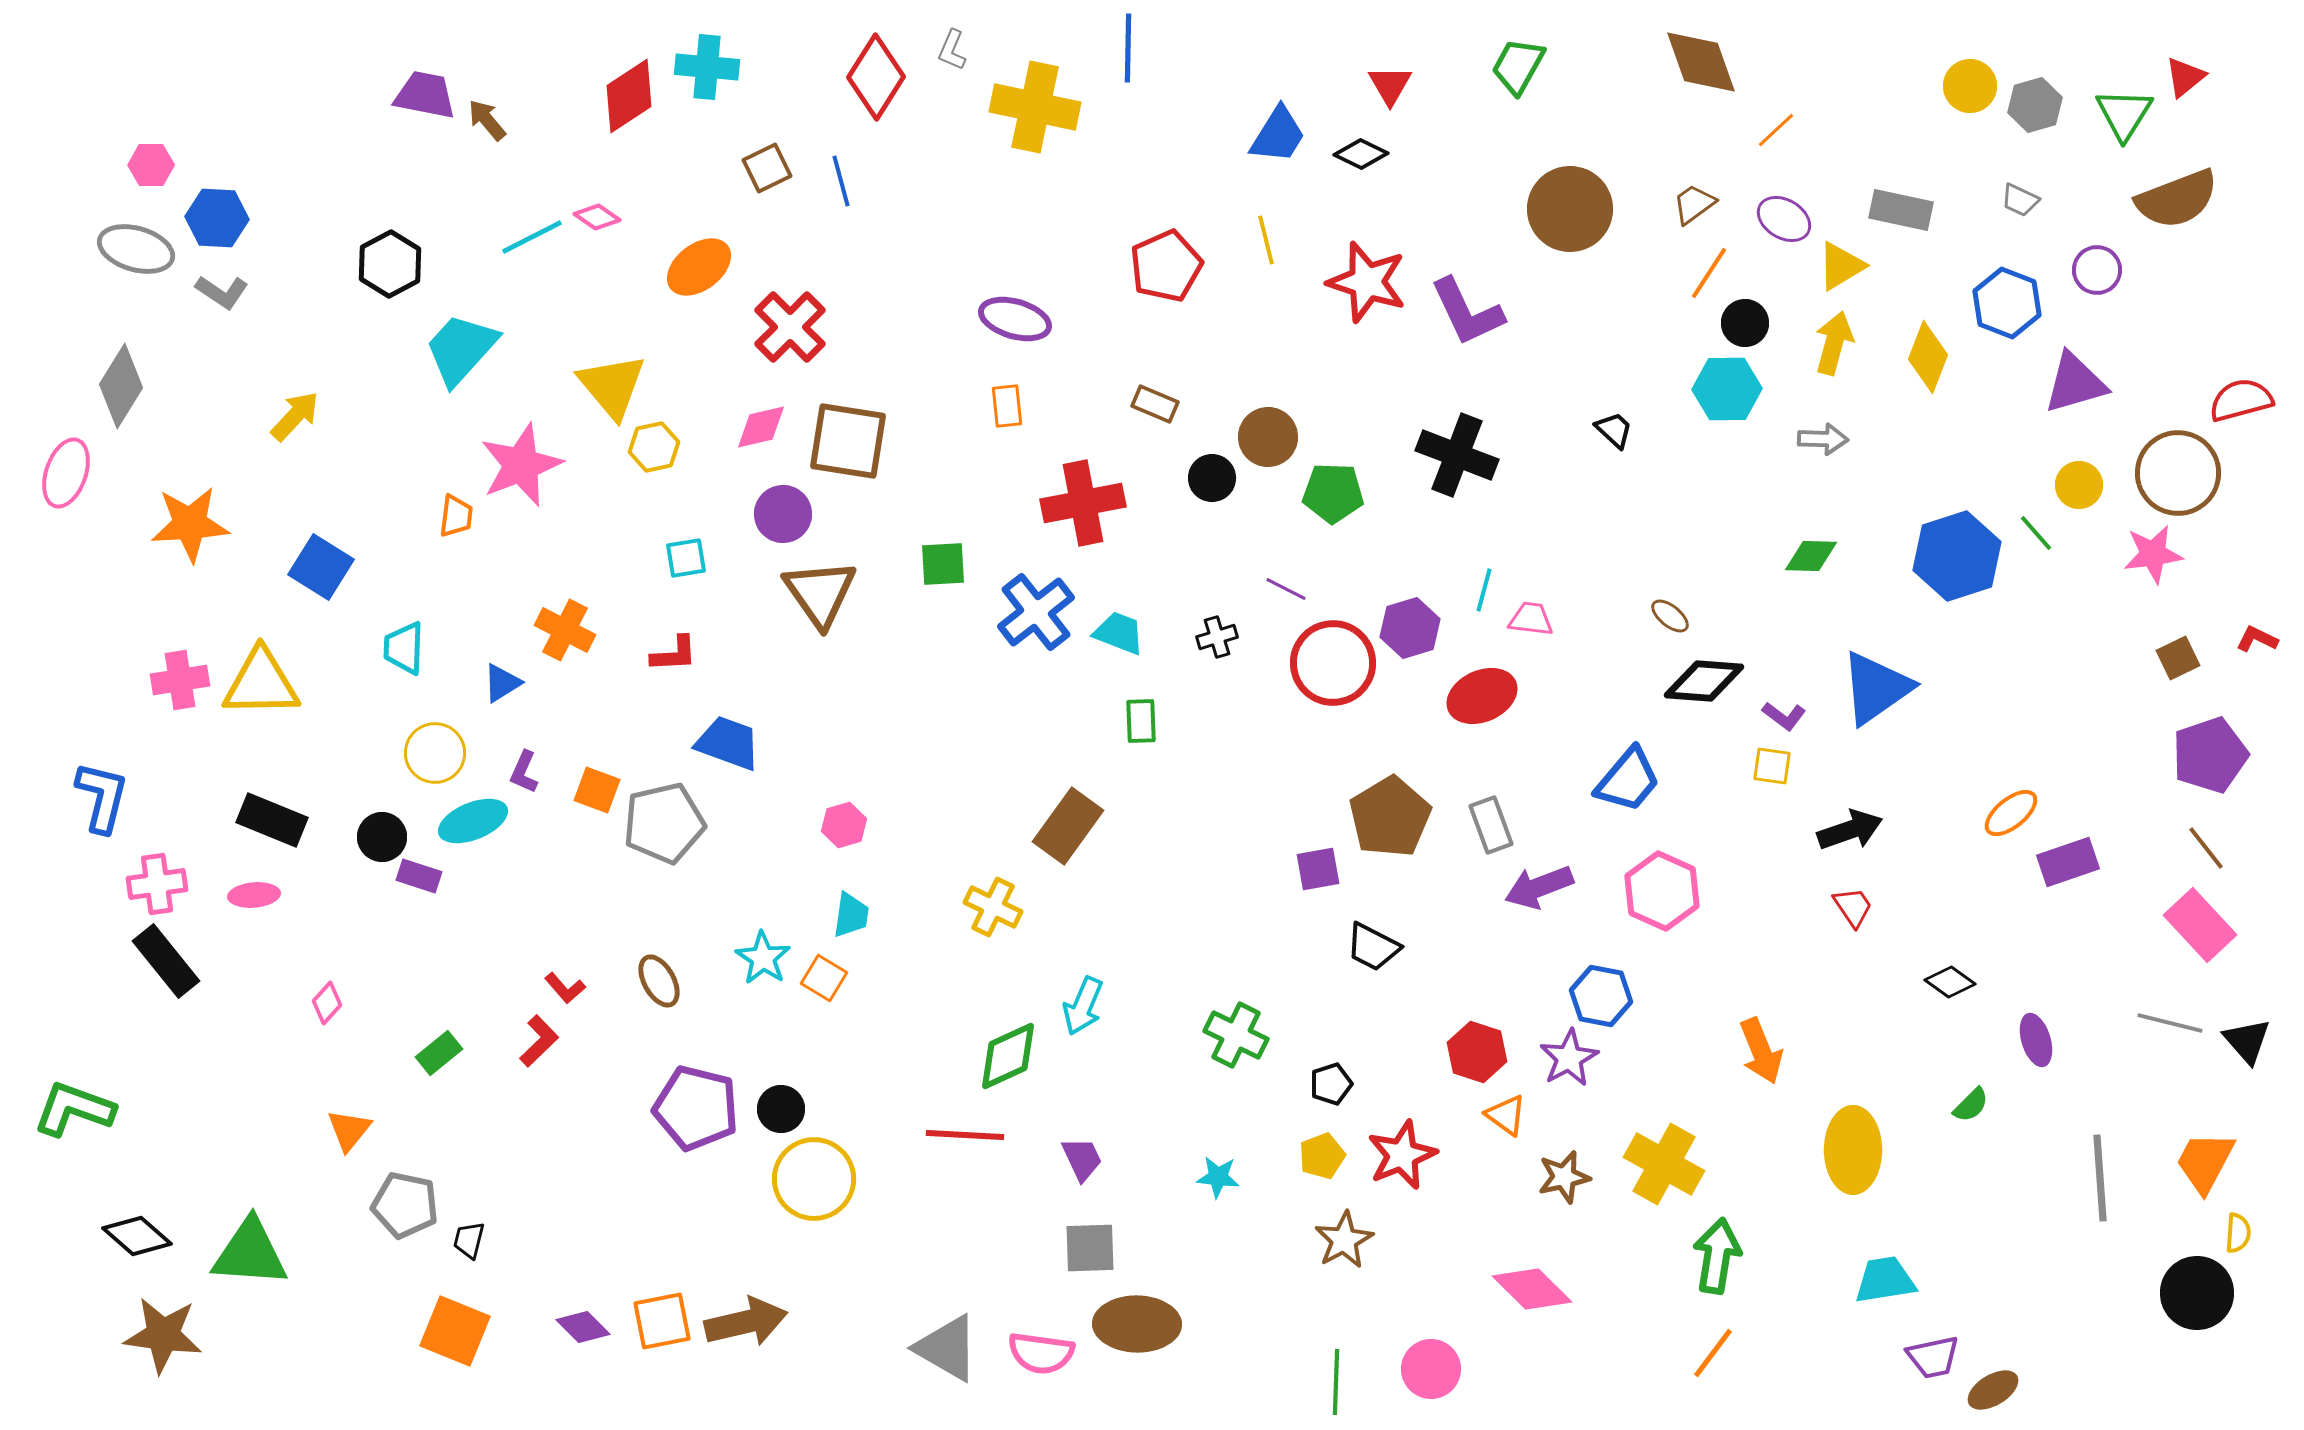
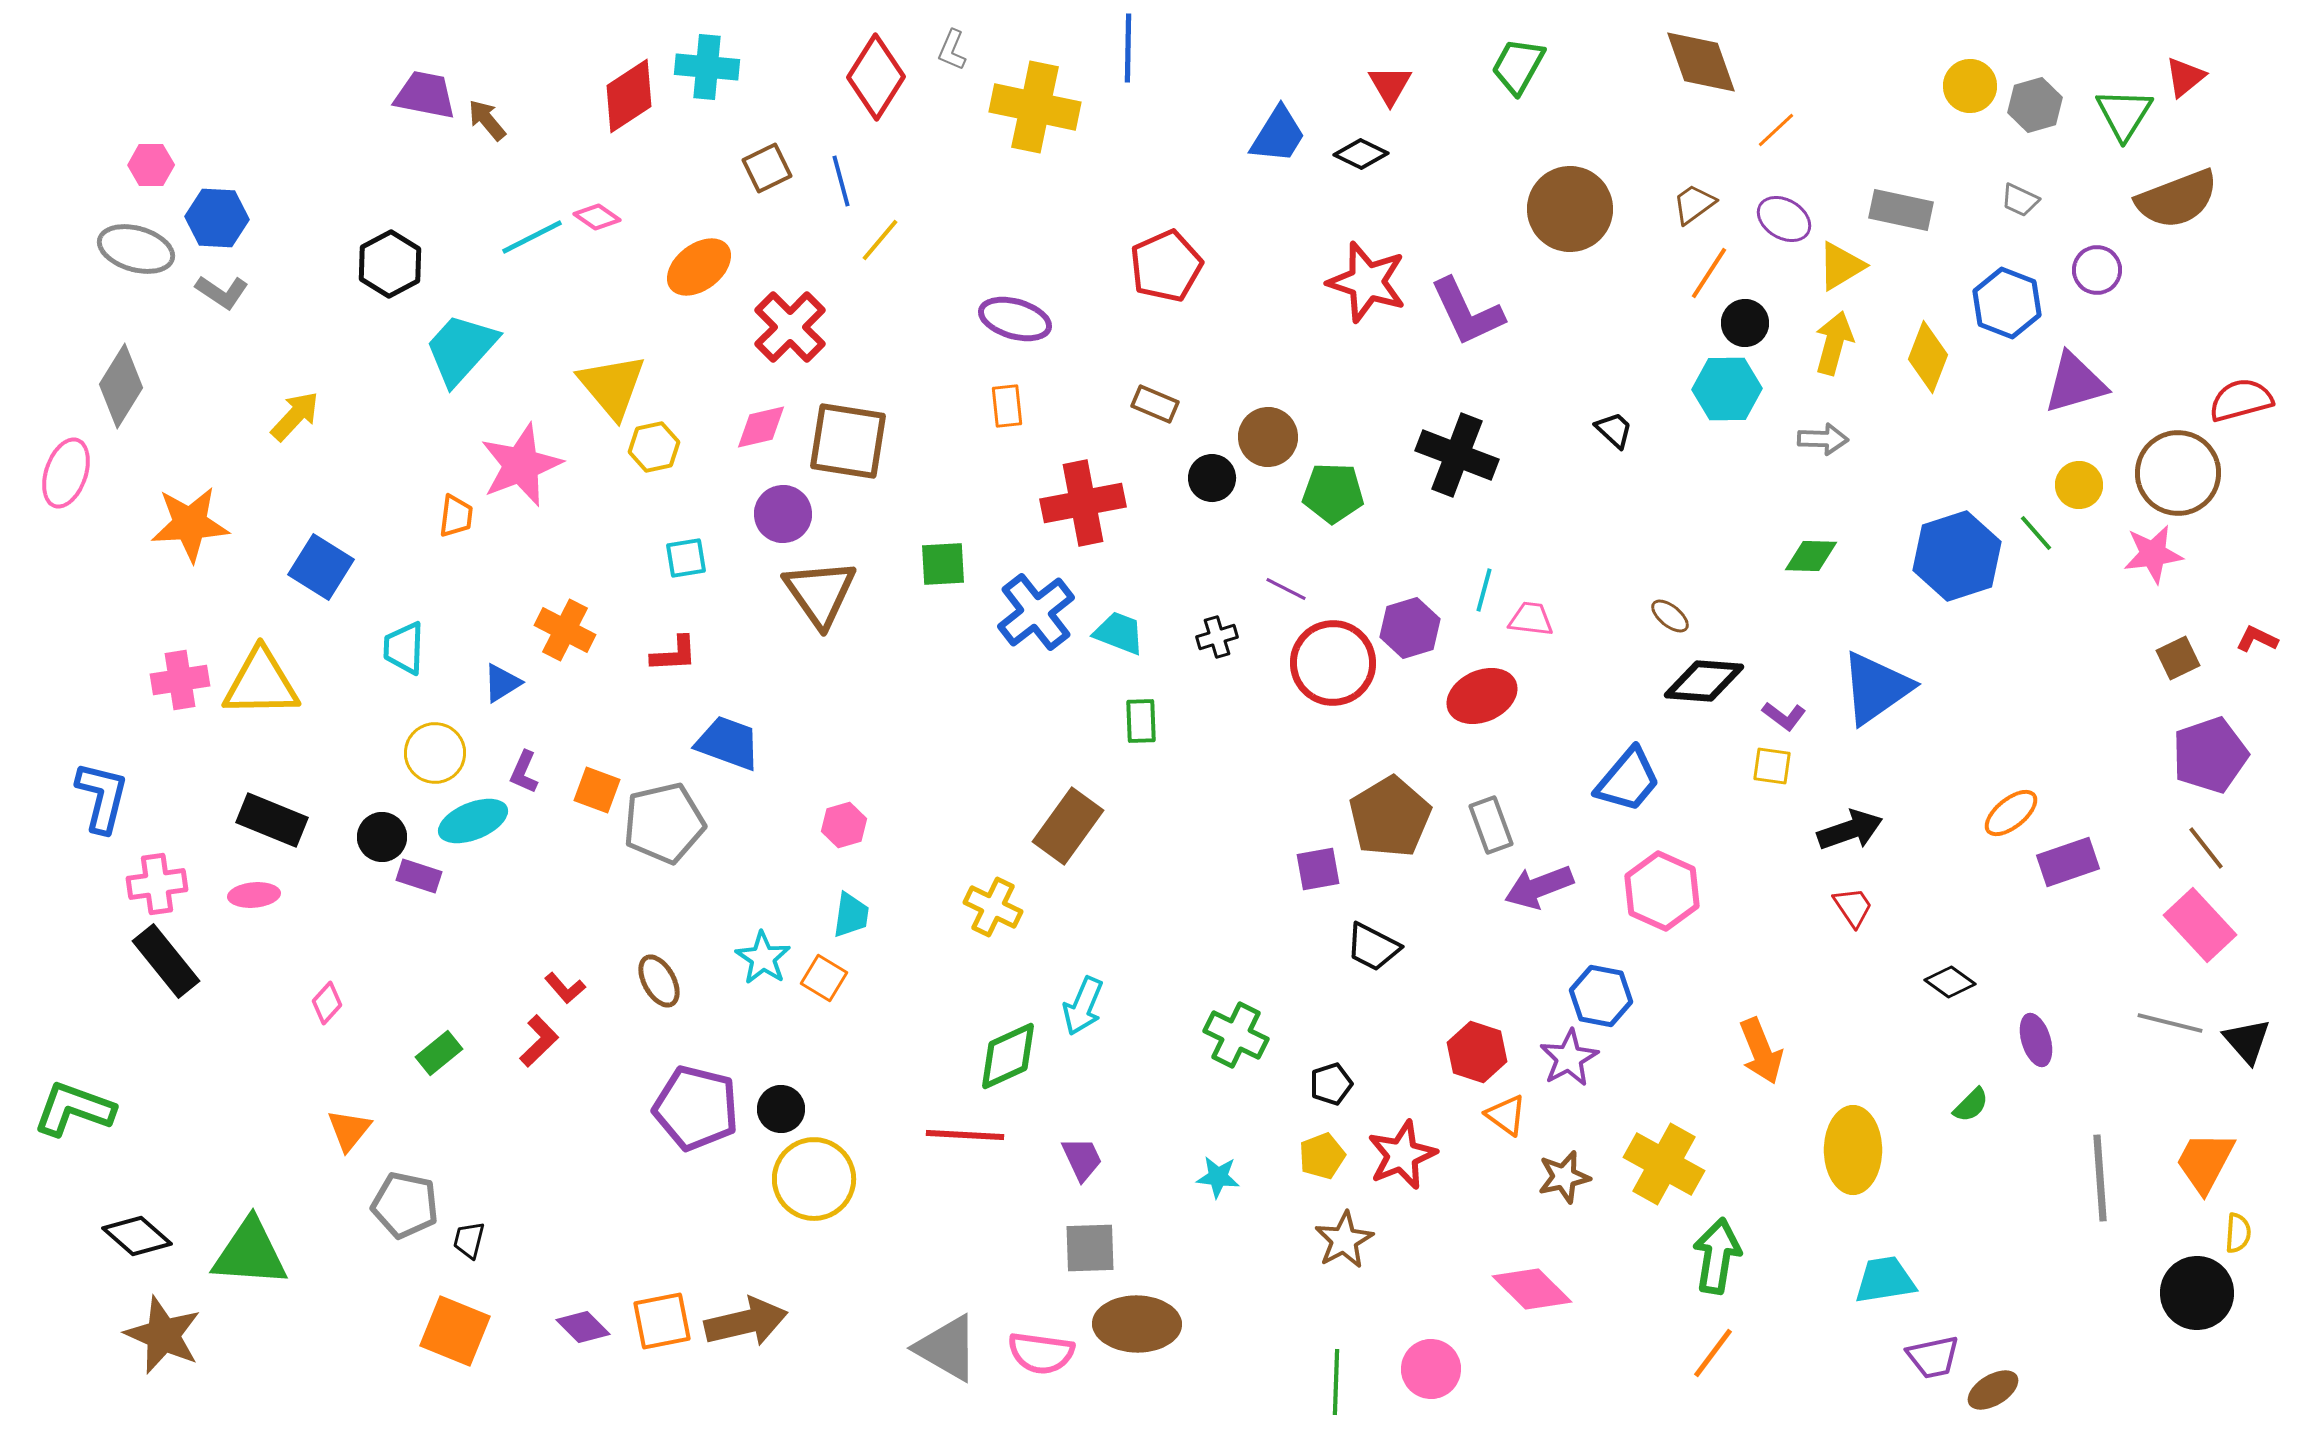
yellow line at (1266, 240): moved 386 px left; rotated 54 degrees clockwise
brown star at (163, 1335): rotated 16 degrees clockwise
